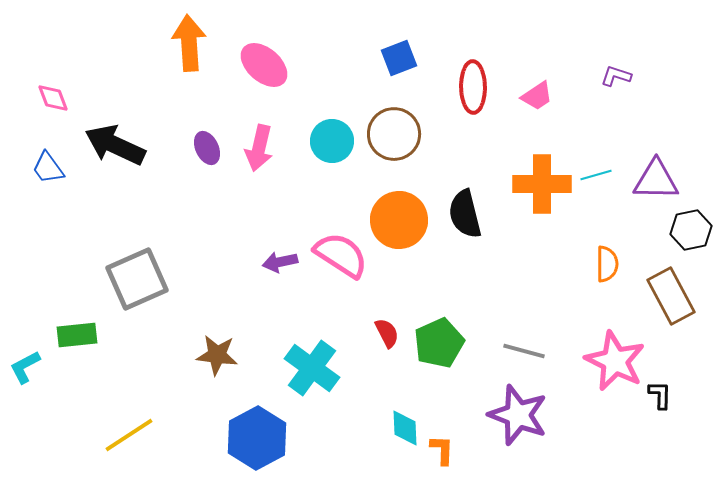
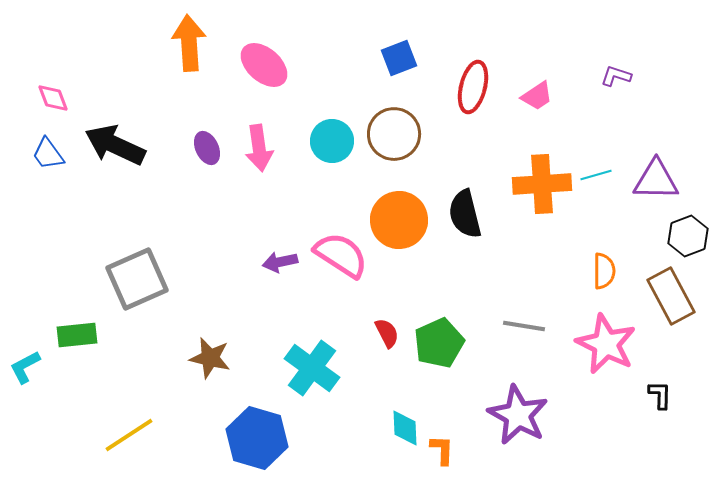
red ellipse: rotated 15 degrees clockwise
pink arrow: rotated 21 degrees counterclockwise
blue trapezoid: moved 14 px up
orange cross: rotated 4 degrees counterclockwise
black hexagon: moved 3 px left, 6 px down; rotated 9 degrees counterclockwise
orange semicircle: moved 3 px left, 7 px down
gray line: moved 25 px up; rotated 6 degrees counterclockwise
brown star: moved 7 px left, 3 px down; rotated 6 degrees clockwise
pink star: moved 9 px left, 17 px up
purple star: rotated 8 degrees clockwise
blue hexagon: rotated 16 degrees counterclockwise
